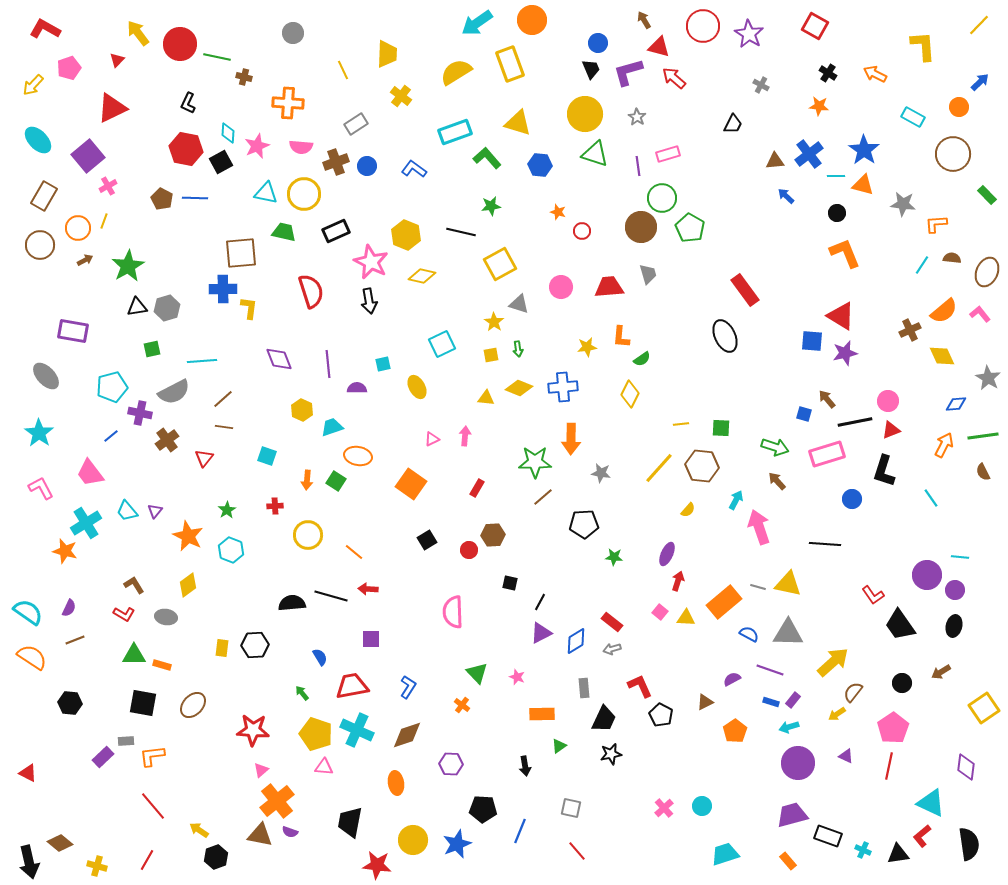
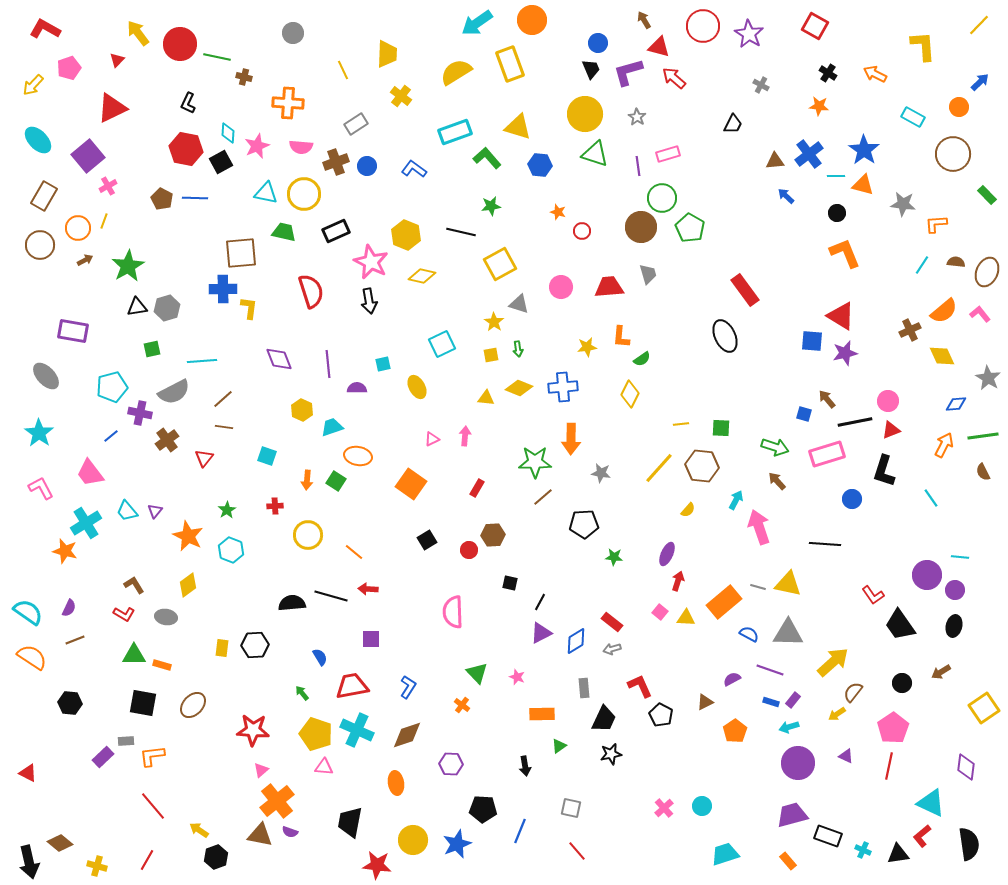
yellow triangle at (518, 123): moved 4 px down
brown semicircle at (952, 258): moved 4 px right, 4 px down
